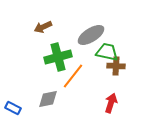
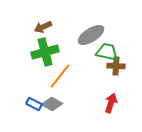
green cross: moved 13 px left, 5 px up
orange line: moved 13 px left
gray diamond: moved 4 px right, 5 px down; rotated 40 degrees clockwise
blue rectangle: moved 21 px right, 4 px up
